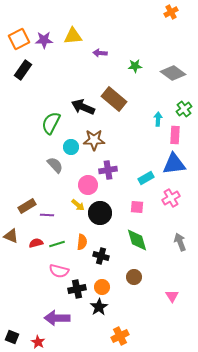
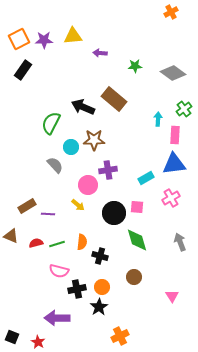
black circle at (100, 213): moved 14 px right
purple line at (47, 215): moved 1 px right, 1 px up
black cross at (101, 256): moved 1 px left
